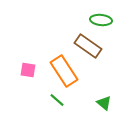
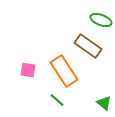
green ellipse: rotated 15 degrees clockwise
